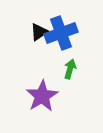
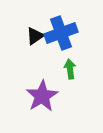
black triangle: moved 4 px left, 4 px down
green arrow: rotated 24 degrees counterclockwise
